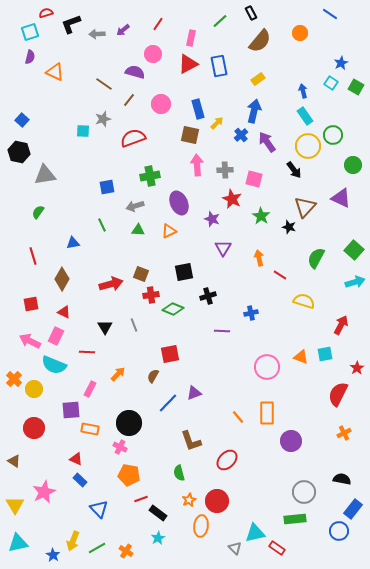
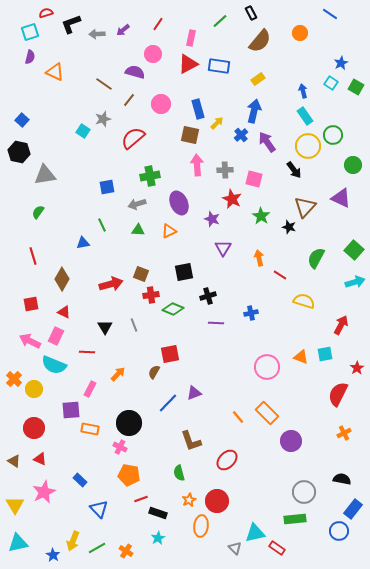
blue rectangle at (219, 66): rotated 70 degrees counterclockwise
cyan square at (83, 131): rotated 32 degrees clockwise
red semicircle at (133, 138): rotated 20 degrees counterclockwise
gray arrow at (135, 206): moved 2 px right, 2 px up
blue triangle at (73, 243): moved 10 px right
purple line at (222, 331): moved 6 px left, 8 px up
brown semicircle at (153, 376): moved 1 px right, 4 px up
orange rectangle at (267, 413): rotated 45 degrees counterclockwise
red triangle at (76, 459): moved 36 px left
black rectangle at (158, 513): rotated 18 degrees counterclockwise
